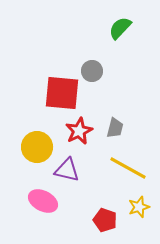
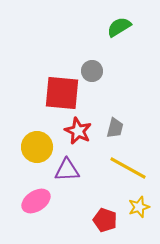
green semicircle: moved 1 px left, 1 px up; rotated 15 degrees clockwise
red star: moved 1 px left; rotated 20 degrees counterclockwise
purple triangle: rotated 16 degrees counterclockwise
pink ellipse: moved 7 px left; rotated 60 degrees counterclockwise
